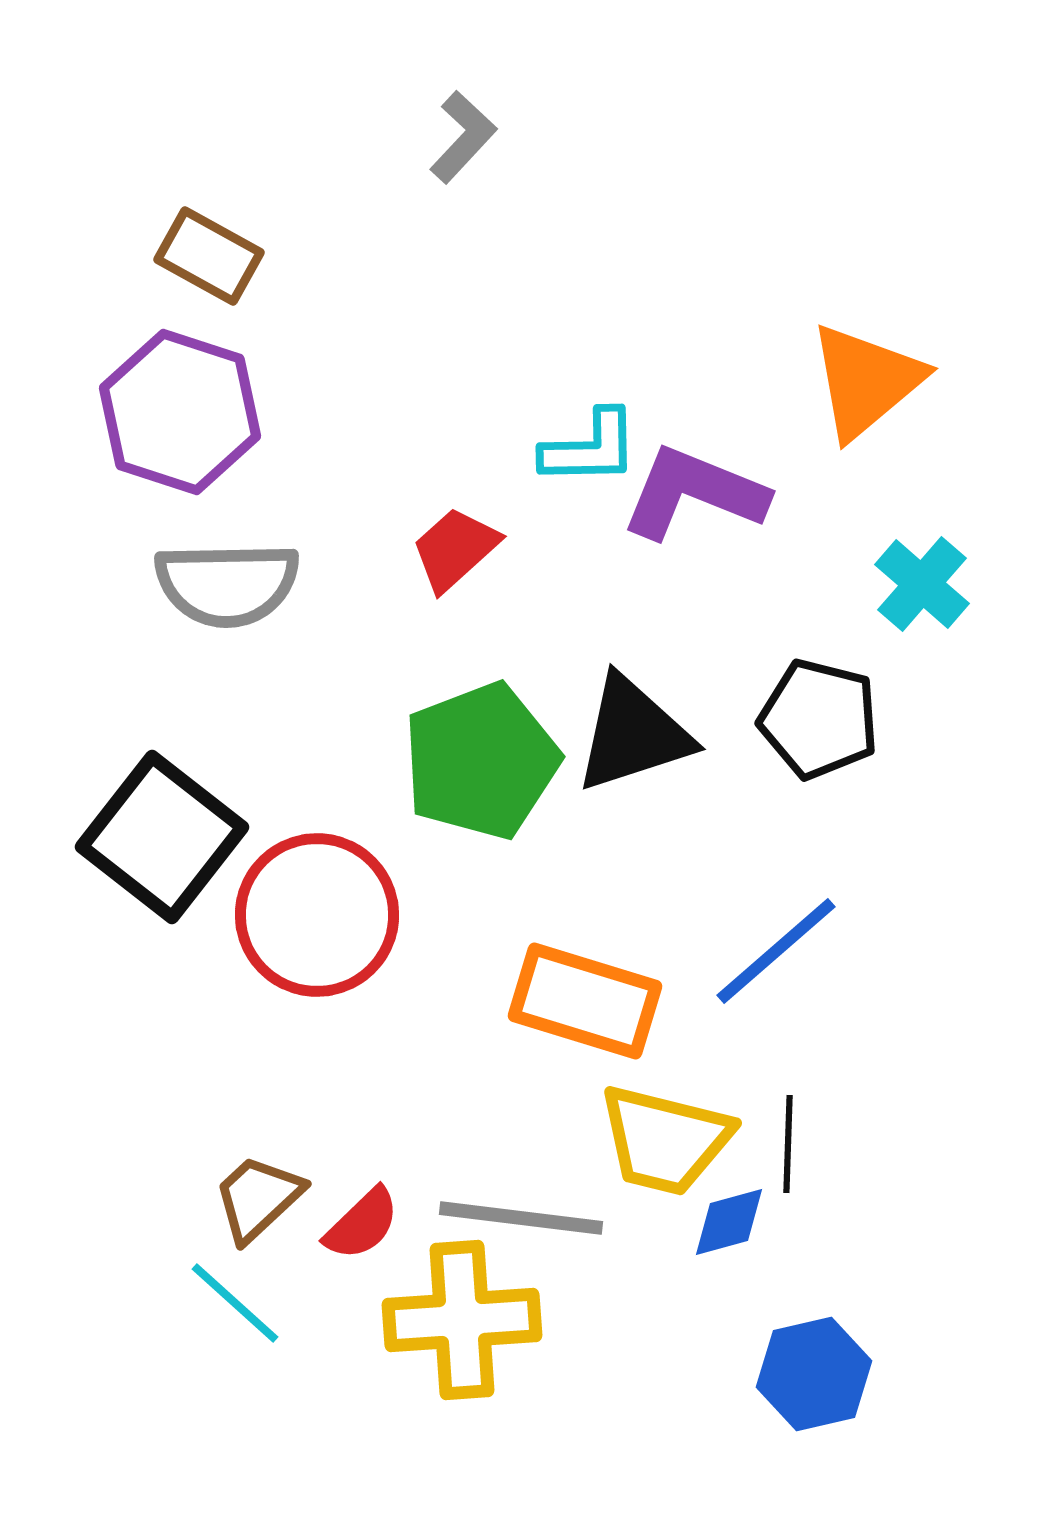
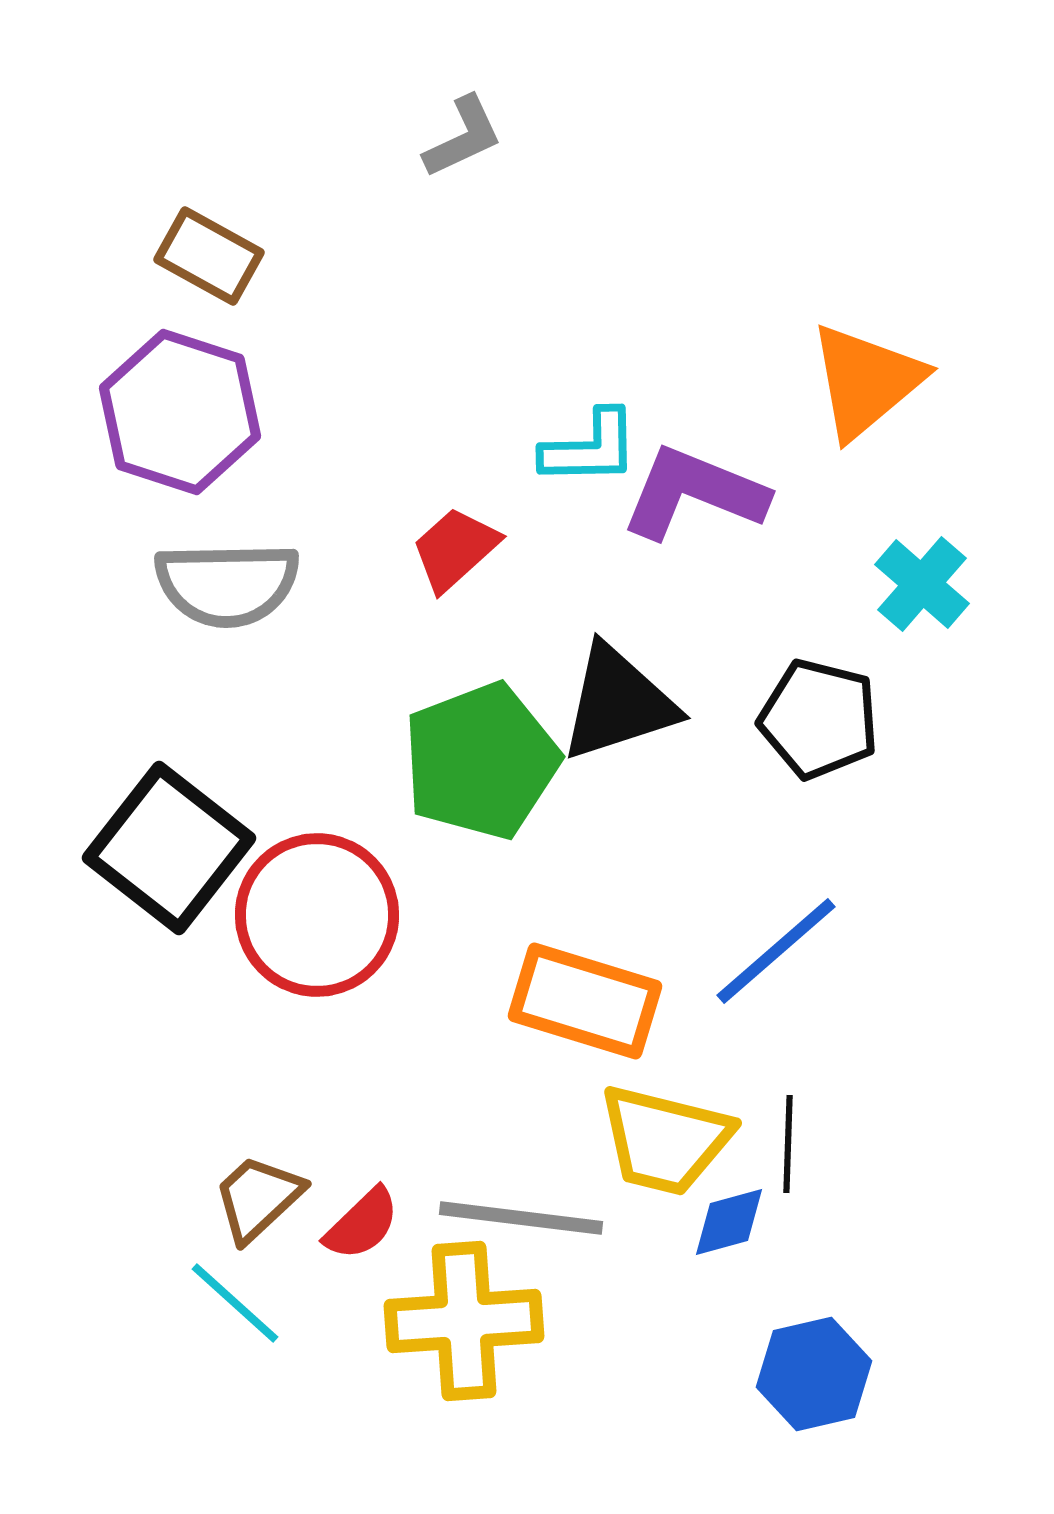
gray L-shape: rotated 22 degrees clockwise
black triangle: moved 15 px left, 31 px up
black square: moved 7 px right, 11 px down
yellow cross: moved 2 px right, 1 px down
